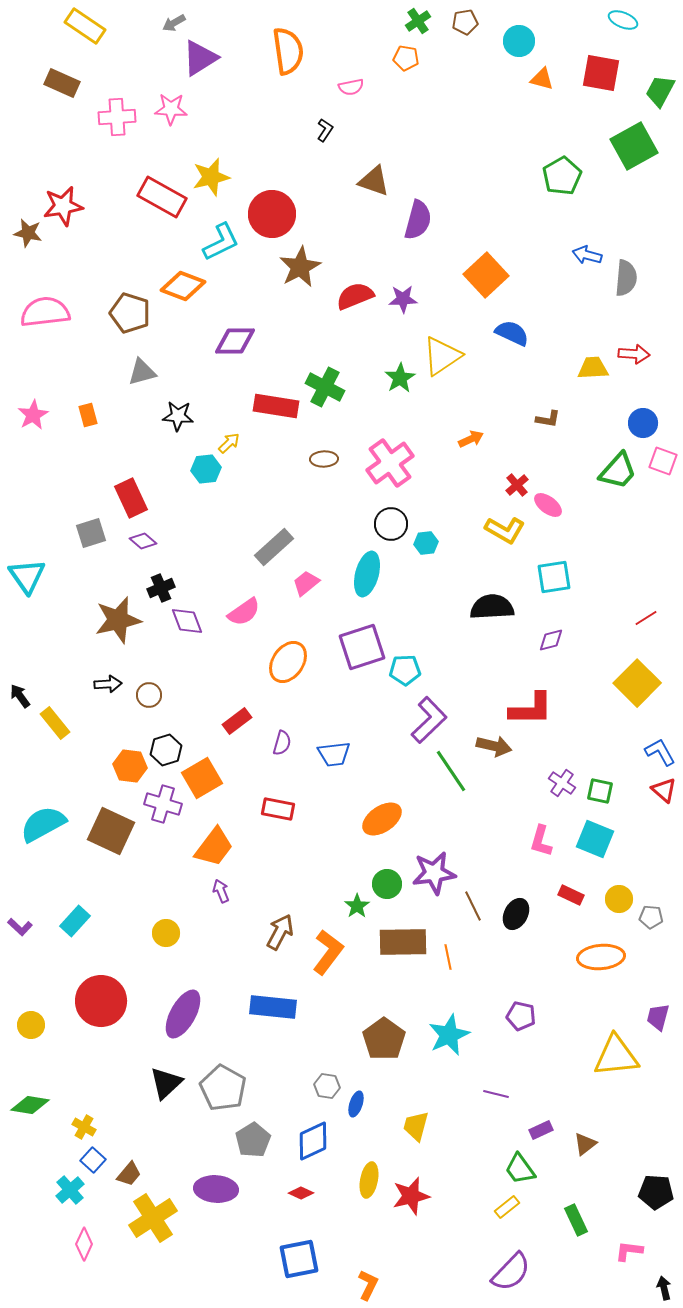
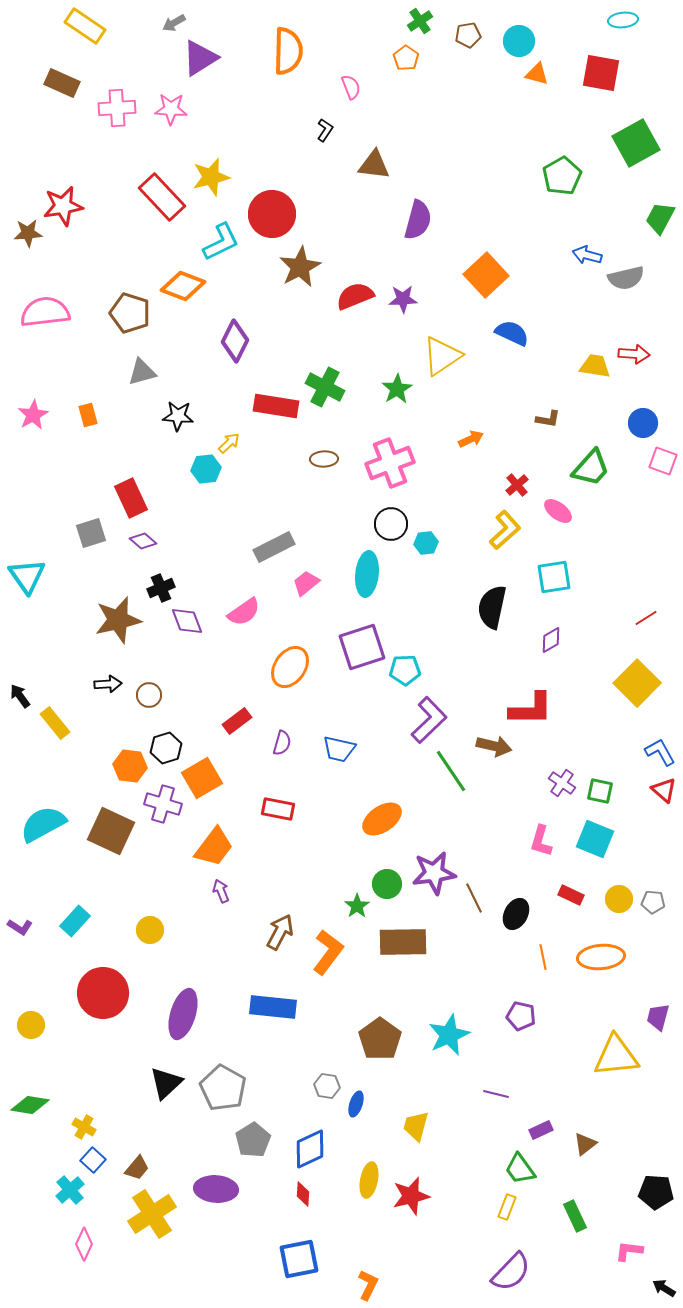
cyan ellipse at (623, 20): rotated 28 degrees counterclockwise
green cross at (418, 21): moved 2 px right
brown pentagon at (465, 22): moved 3 px right, 13 px down
orange semicircle at (288, 51): rotated 9 degrees clockwise
orange pentagon at (406, 58): rotated 25 degrees clockwise
orange triangle at (542, 79): moved 5 px left, 5 px up
pink semicircle at (351, 87): rotated 100 degrees counterclockwise
green trapezoid at (660, 91): moved 127 px down
pink cross at (117, 117): moved 9 px up
green square at (634, 146): moved 2 px right, 3 px up
brown triangle at (374, 181): moved 16 px up; rotated 12 degrees counterclockwise
red rectangle at (162, 197): rotated 18 degrees clockwise
brown star at (28, 233): rotated 16 degrees counterclockwise
gray semicircle at (626, 278): rotated 72 degrees clockwise
purple diamond at (235, 341): rotated 63 degrees counterclockwise
yellow trapezoid at (593, 368): moved 2 px right, 2 px up; rotated 12 degrees clockwise
green star at (400, 378): moved 3 px left, 11 px down
pink cross at (390, 463): rotated 15 degrees clockwise
green trapezoid at (618, 471): moved 27 px left, 3 px up
pink ellipse at (548, 505): moved 10 px right, 6 px down
yellow L-shape at (505, 530): rotated 72 degrees counterclockwise
gray rectangle at (274, 547): rotated 15 degrees clockwise
cyan ellipse at (367, 574): rotated 9 degrees counterclockwise
black semicircle at (492, 607): rotated 75 degrees counterclockwise
purple diamond at (551, 640): rotated 16 degrees counterclockwise
orange ellipse at (288, 662): moved 2 px right, 5 px down
black hexagon at (166, 750): moved 2 px up
blue trapezoid at (334, 754): moved 5 px right, 5 px up; rotated 20 degrees clockwise
brown line at (473, 906): moved 1 px right, 8 px up
gray pentagon at (651, 917): moved 2 px right, 15 px up
purple L-shape at (20, 927): rotated 10 degrees counterclockwise
yellow circle at (166, 933): moved 16 px left, 3 px up
orange line at (448, 957): moved 95 px right
red circle at (101, 1001): moved 2 px right, 8 px up
purple ellipse at (183, 1014): rotated 12 degrees counterclockwise
brown pentagon at (384, 1039): moved 4 px left
blue diamond at (313, 1141): moved 3 px left, 8 px down
brown trapezoid at (129, 1174): moved 8 px right, 6 px up
red diamond at (301, 1193): moved 2 px right, 1 px down; rotated 70 degrees clockwise
yellow rectangle at (507, 1207): rotated 30 degrees counterclockwise
yellow cross at (153, 1218): moved 1 px left, 4 px up
green rectangle at (576, 1220): moved 1 px left, 4 px up
black arrow at (664, 1288): rotated 45 degrees counterclockwise
